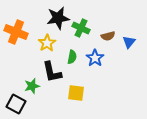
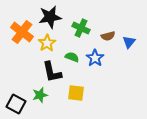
black star: moved 8 px left, 1 px up
orange cross: moved 6 px right; rotated 15 degrees clockwise
green semicircle: rotated 80 degrees counterclockwise
green star: moved 8 px right, 9 px down
